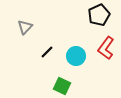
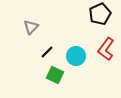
black pentagon: moved 1 px right, 1 px up
gray triangle: moved 6 px right
red L-shape: moved 1 px down
green square: moved 7 px left, 11 px up
